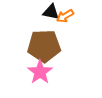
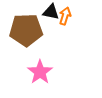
orange arrow: rotated 138 degrees clockwise
brown pentagon: moved 18 px left, 16 px up
